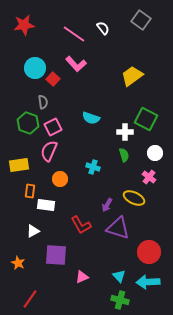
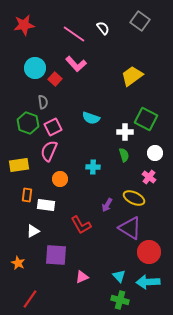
gray square: moved 1 px left, 1 px down
red square: moved 2 px right
cyan cross: rotated 16 degrees counterclockwise
orange rectangle: moved 3 px left, 4 px down
purple triangle: moved 12 px right; rotated 15 degrees clockwise
